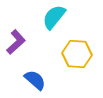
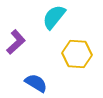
blue semicircle: moved 1 px right, 3 px down; rotated 10 degrees counterclockwise
